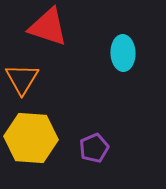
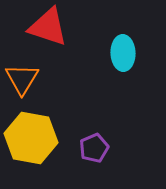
yellow hexagon: rotated 6 degrees clockwise
